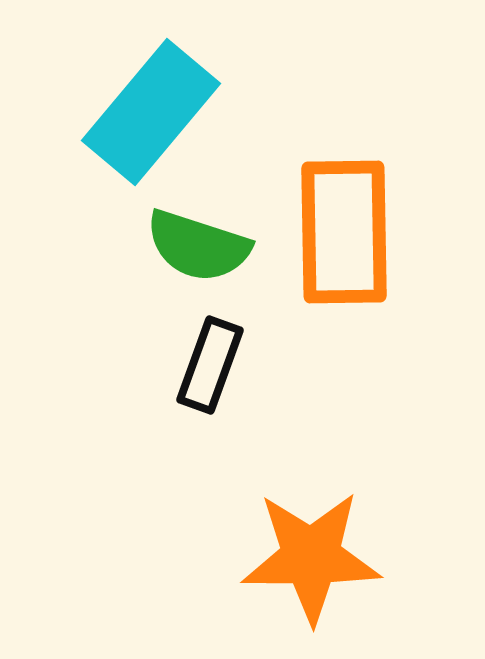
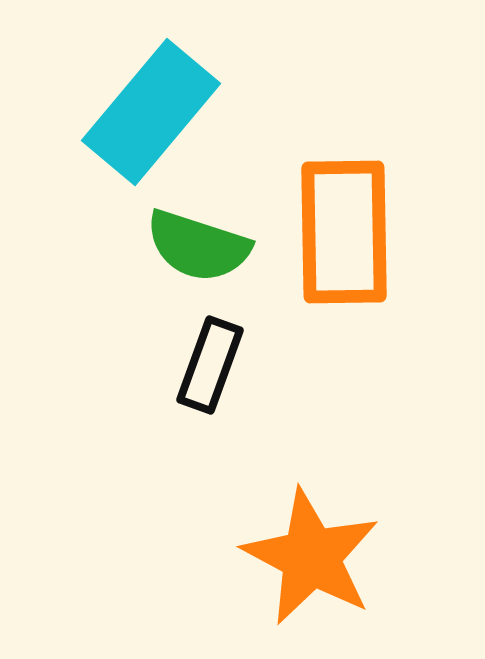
orange star: rotated 28 degrees clockwise
